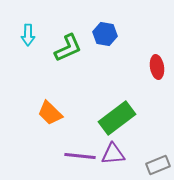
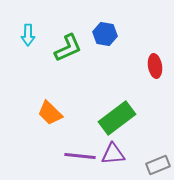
red ellipse: moved 2 px left, 1 px up
